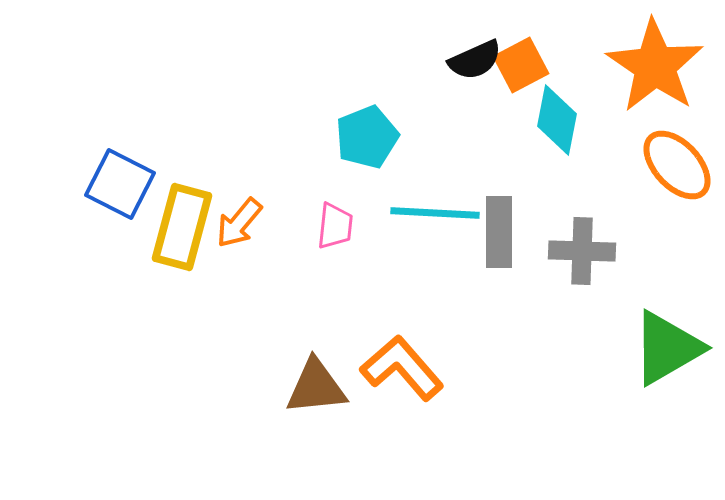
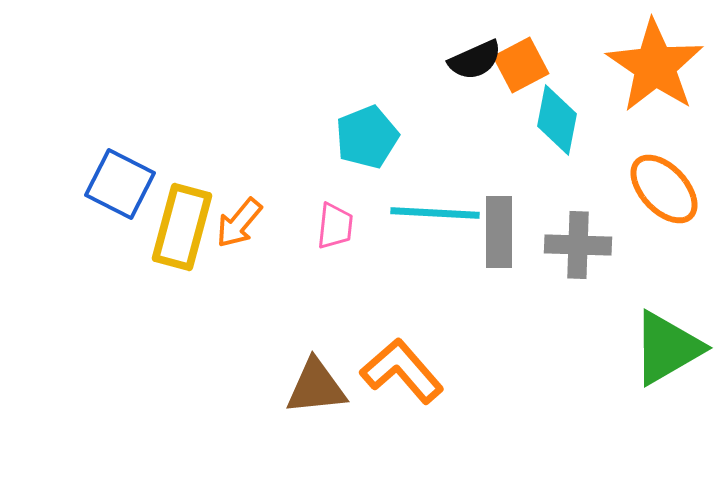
orange ellipse: moved 13 px left, 24 px down
gray cross: moved 4 px left, 6 px up
orange L-shape: moved 3 px down
